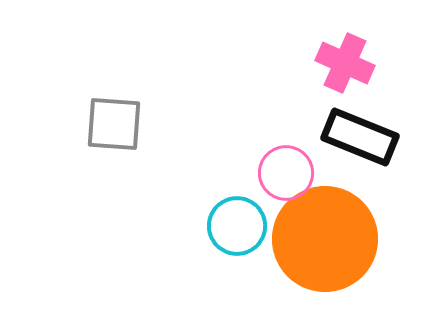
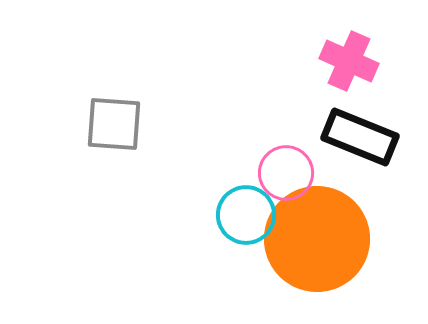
pink cross: moved 4 px right, 2 px up
cyan circle: moved 9 px right, 11 px up
orange circle: moved 8 px left
